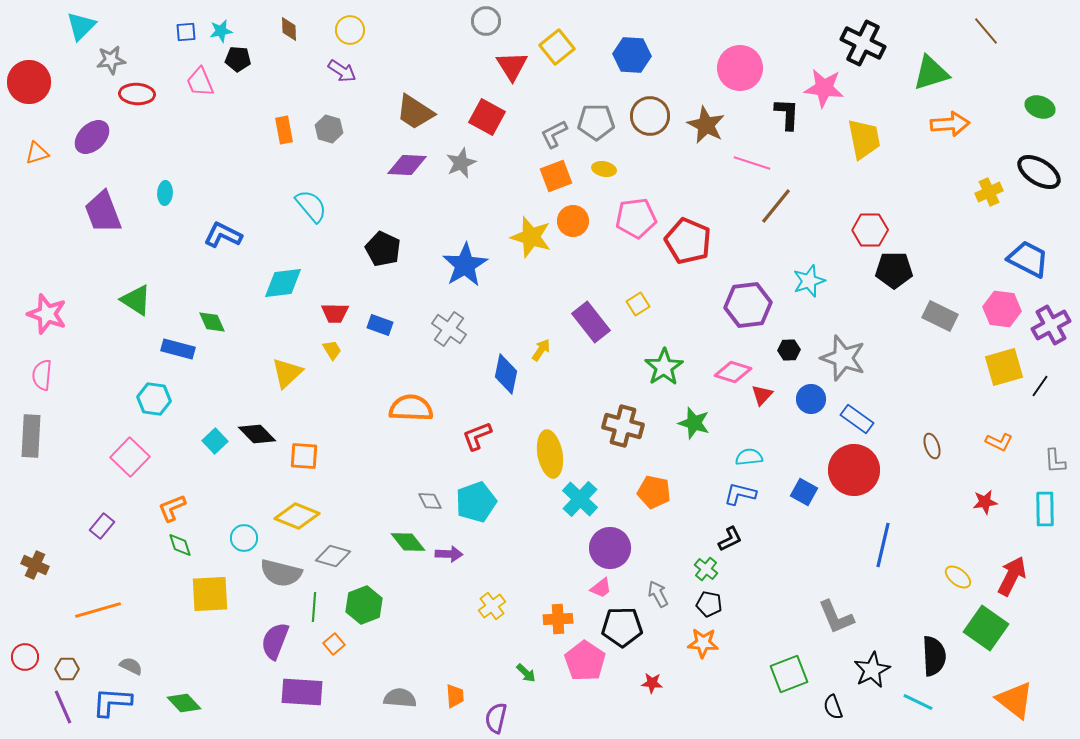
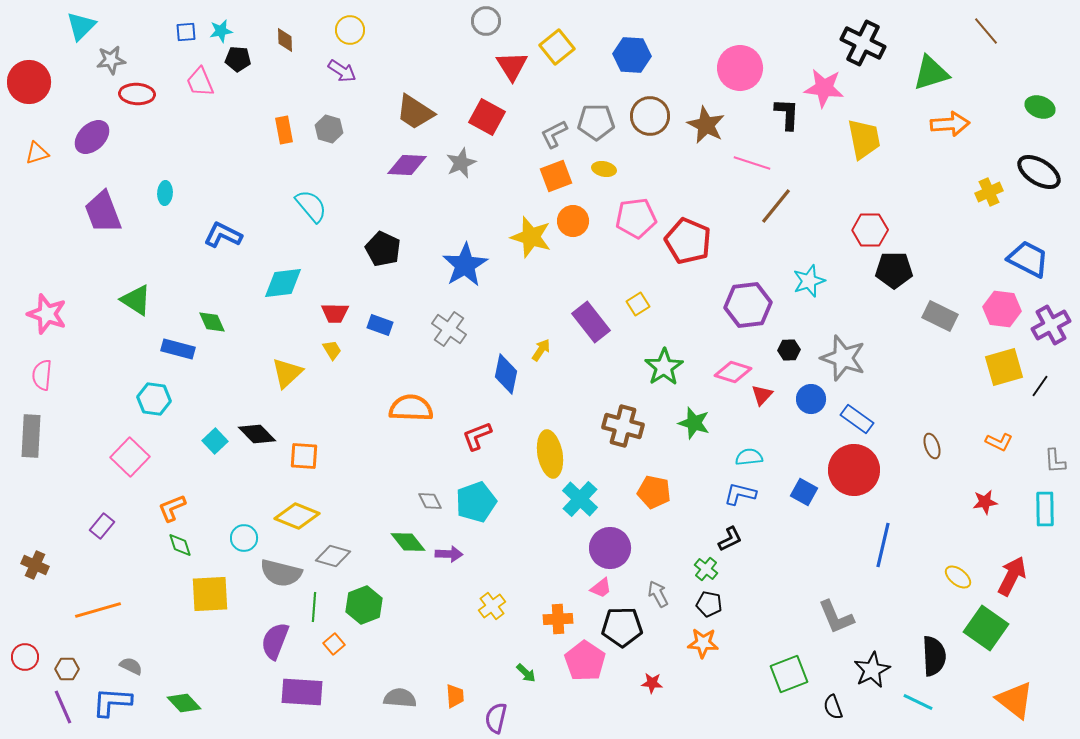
brown diamond at (289, 29): moved 4 px left, 11 px down
